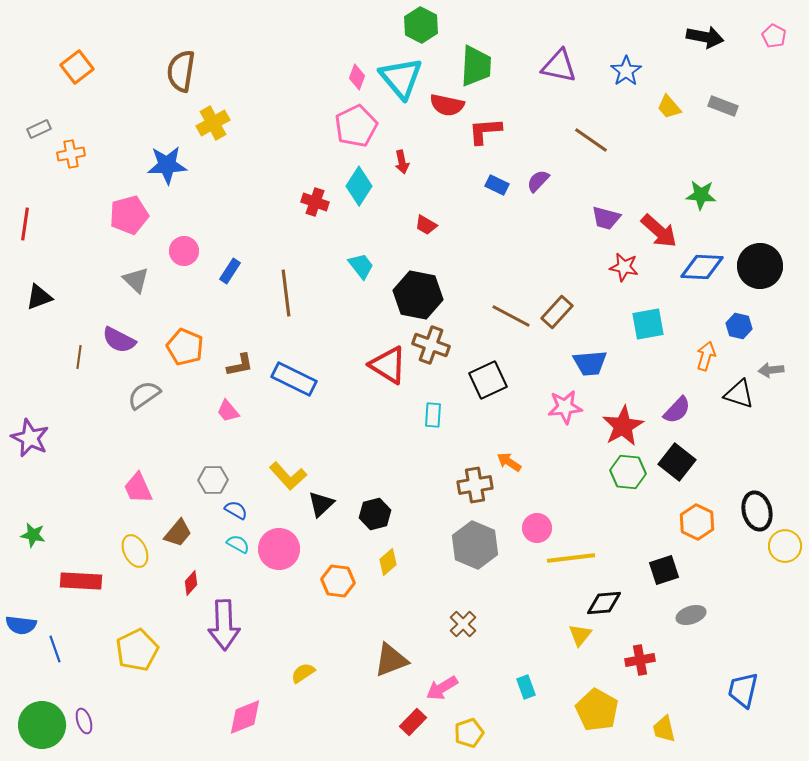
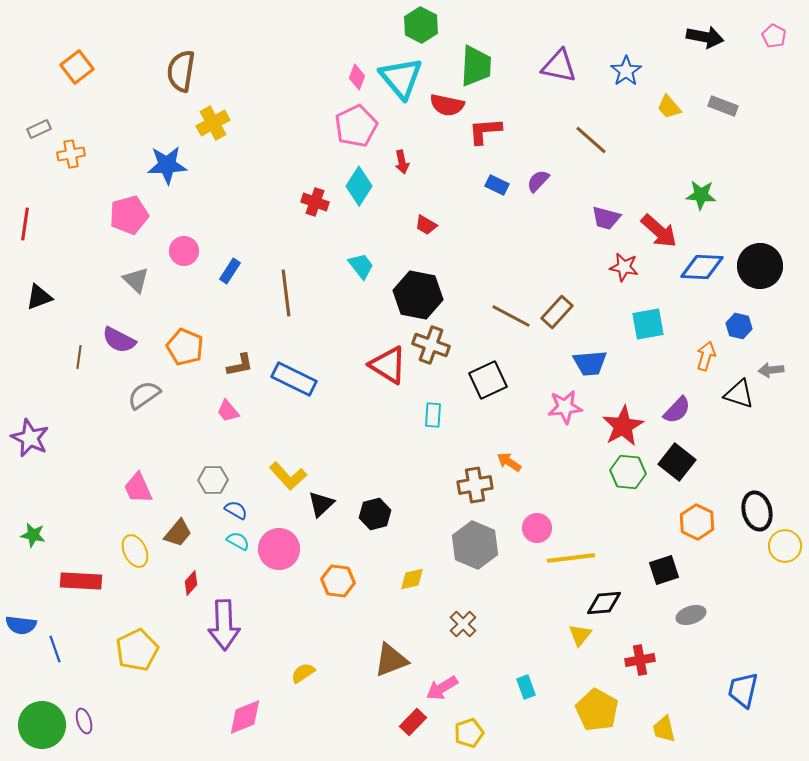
brown line at (591, 140): rotated 6 degrees clockwise
cyan semicircle at (238, 544): moved 3 px up
yellow diamond at (388, 562): moved 24 px right, 17 px down; rotated 28 degrees clockwise
